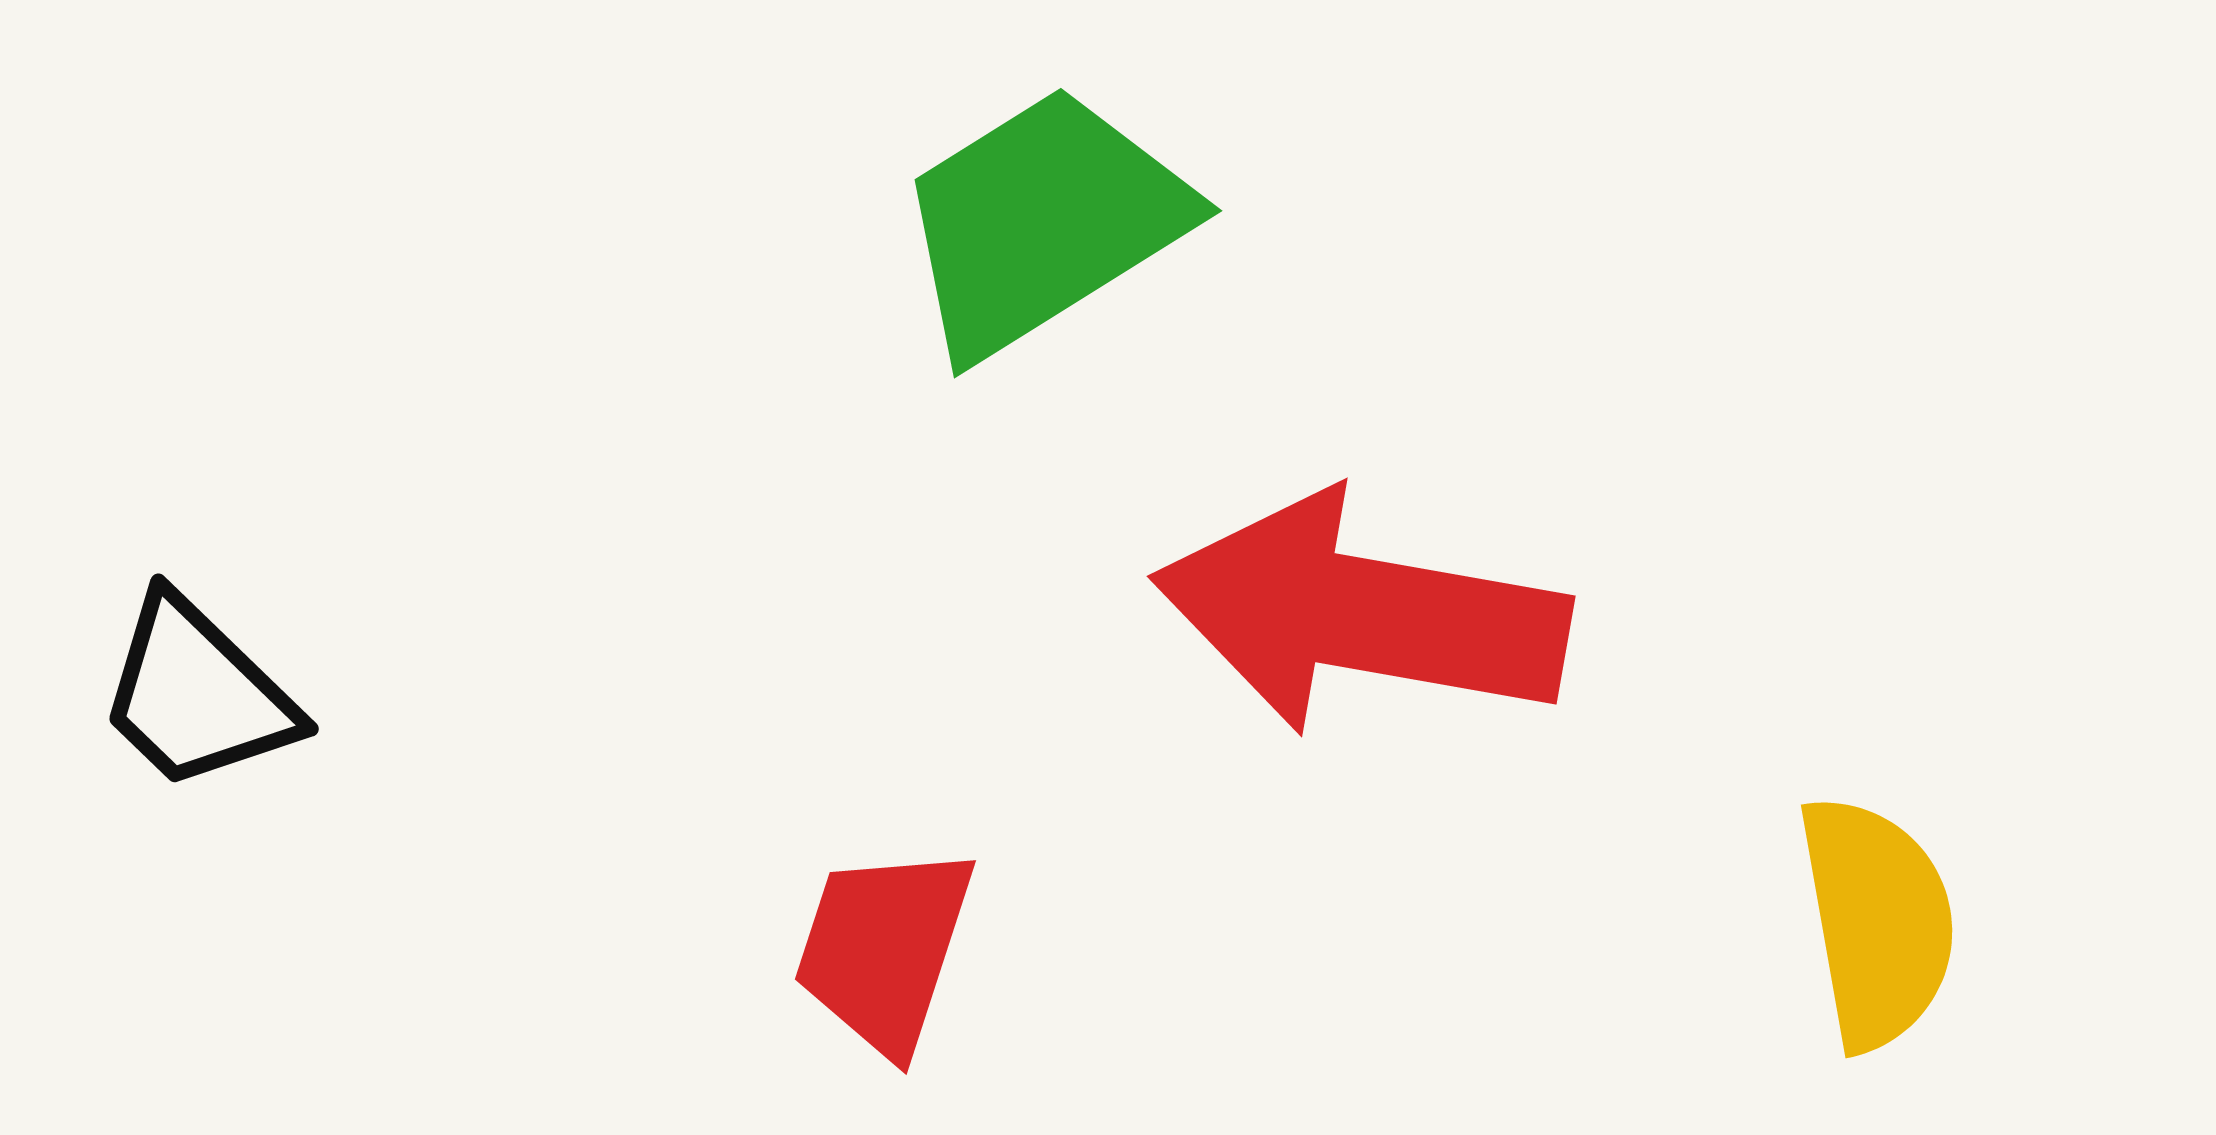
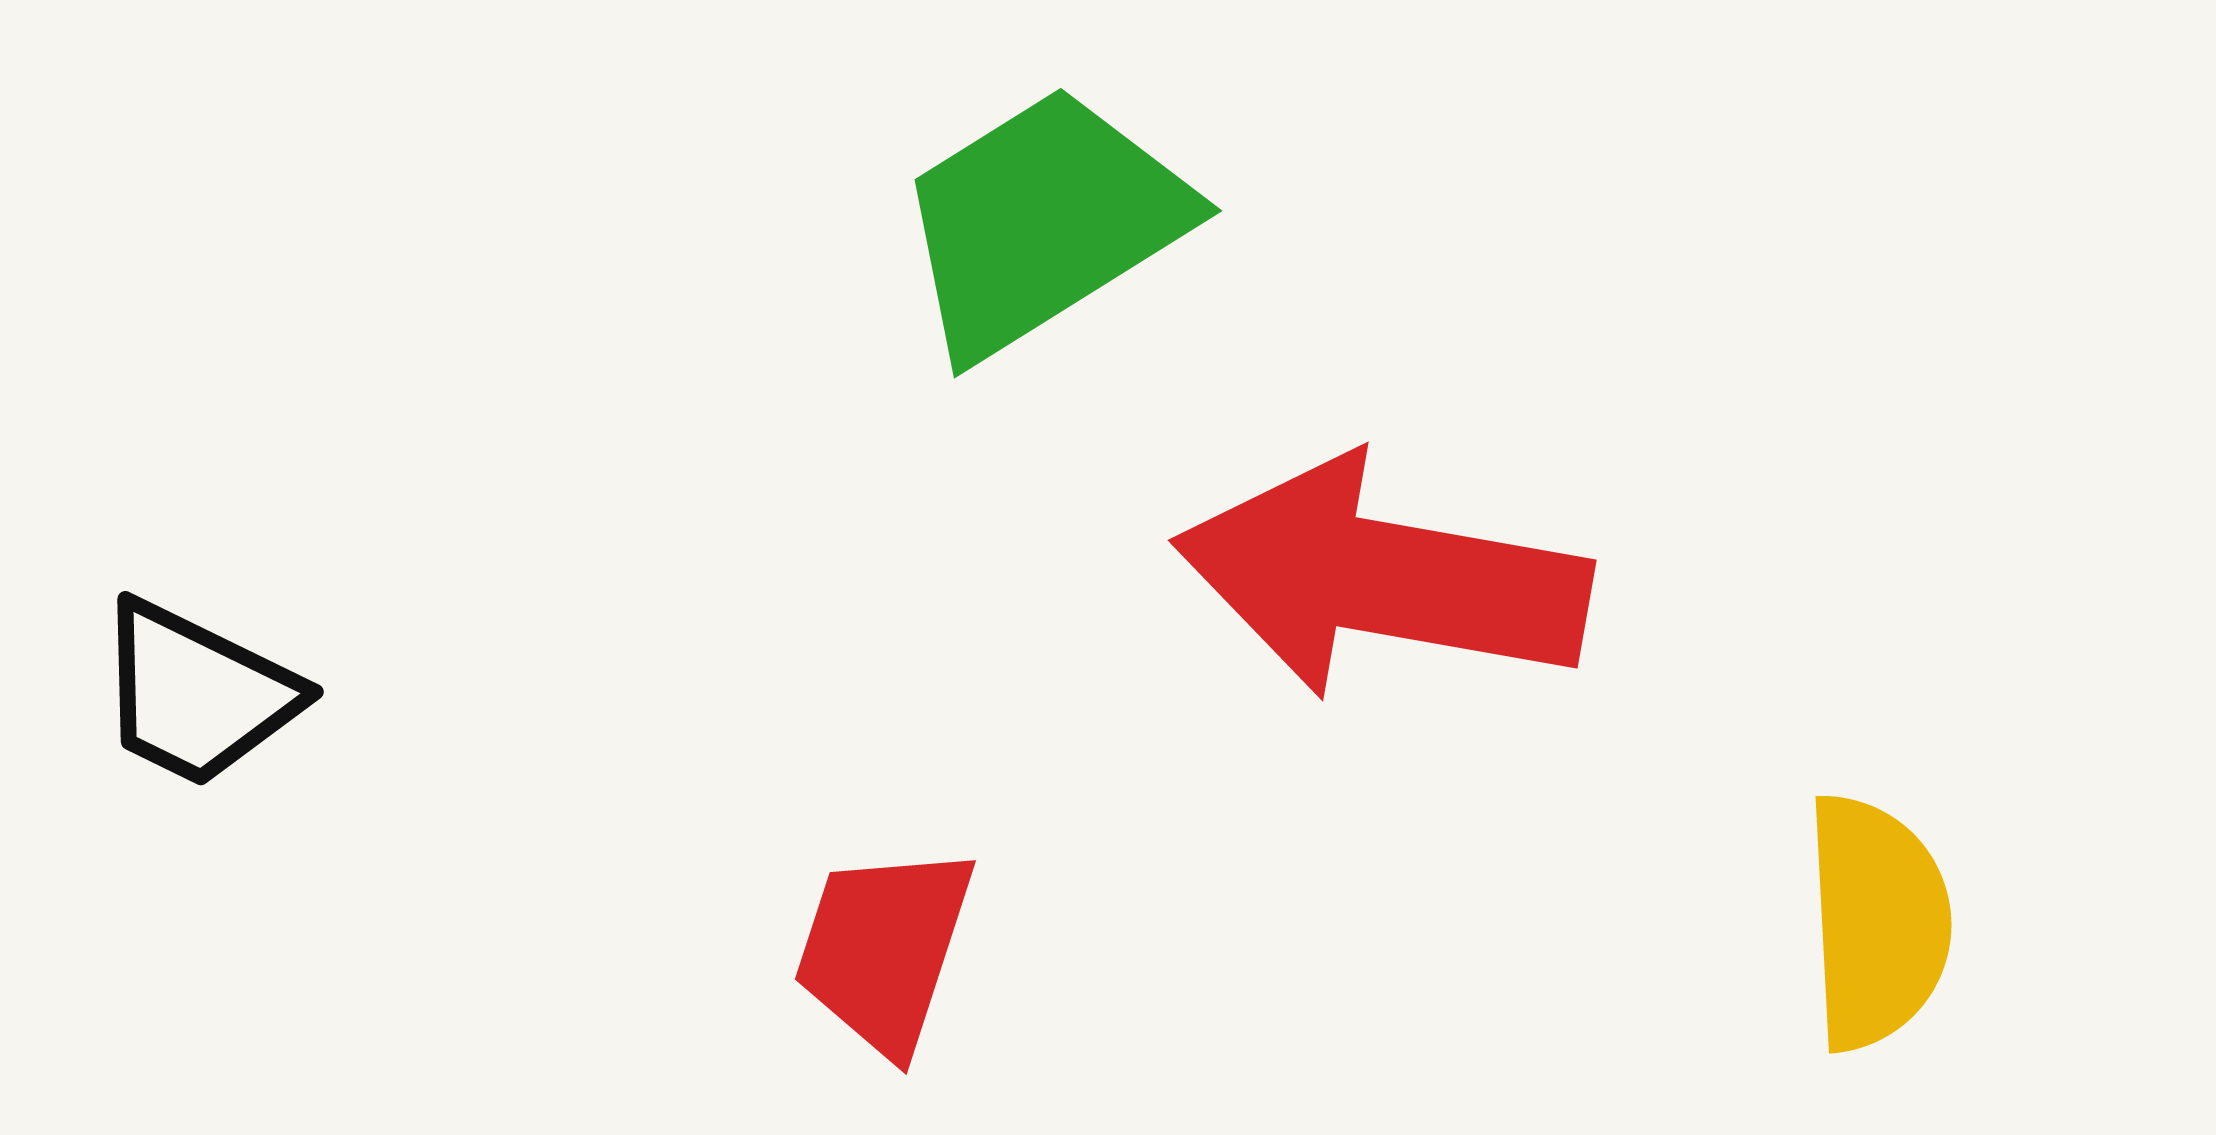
red arrow: moved 21 px right, 36 px up
black trapezoid: rotated 18 degrees counterclockwise
yellow semicircle: rotated 7 degrees clockwise
